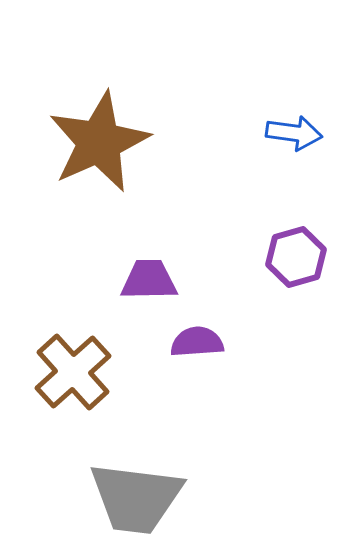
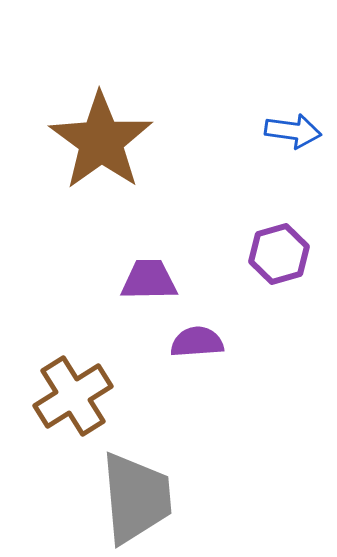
blue arrow: moved 1 px left, 2 px up
brown star: moved 2 px right, 1 px up; rotated 12 degrees counterclockwise
purple hexagon: moved 17 px left, 3 px up
brown cross: moved 24 px down; rotated 10 degrees clockwise
gray trapezoid: rotated 102 degrees counterclockwise
